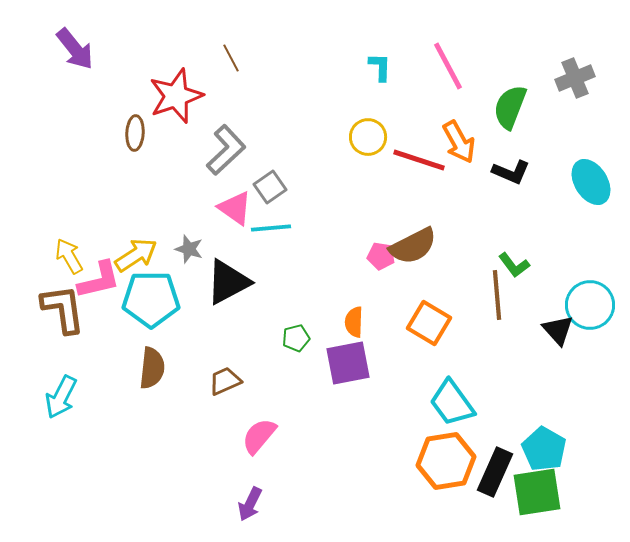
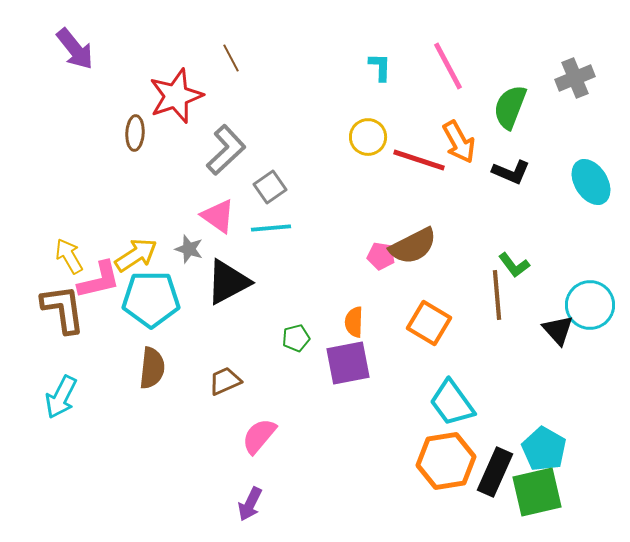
pink triangle at (235, 208): moved 17 px left, 8 px down
green square at (537, 492): rotated 4 degrees counterclockwise
